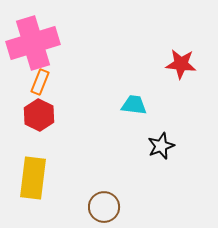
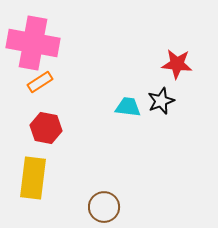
pink cross: rotated 27 degrees clockwise
red star: moved 4 px left
orange rectangle: rotated 35 degrees clockwise
cyan trapezoid: moved 6 px left, 2 px down
red hexagon: moved 7 px right, 13 px down; rotated 16 degrees counterclockwise
black star: moved 45 px up
